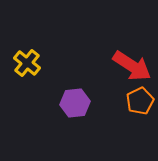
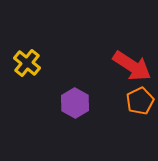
purple hexagon: rotated 24 degrees counterclockwise
